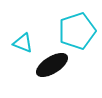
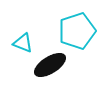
black ellipse: moved 2 px left
